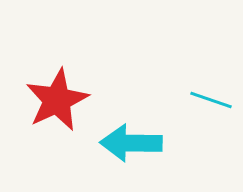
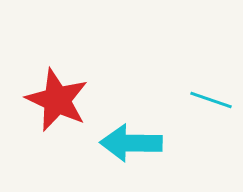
red star: rotated 22 degrees counterclockwise
